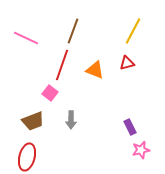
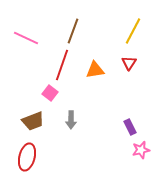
red triangle: moved 2 px right; rotated 42 degrees counterclockwise
orange triangle: rotated 30 degrees counterclockwise
